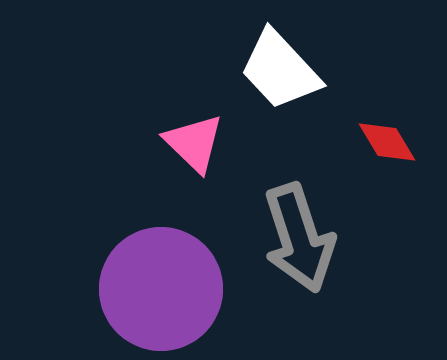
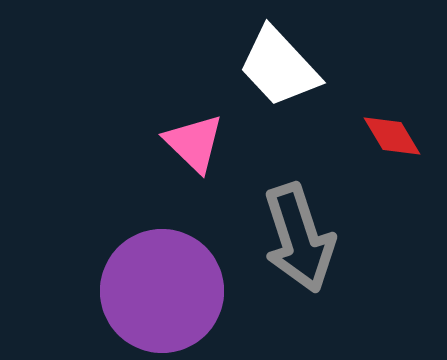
white trapezoid: moved 1 px left, 3 px up
red diamond: moved 5 px right, 6 px up
purple circle: moved 1 px right, 2 px down
